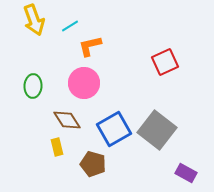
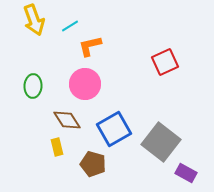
pink circle: moved 1 px right, 1 px down
gray square: moved 4 px right, 12 px down
